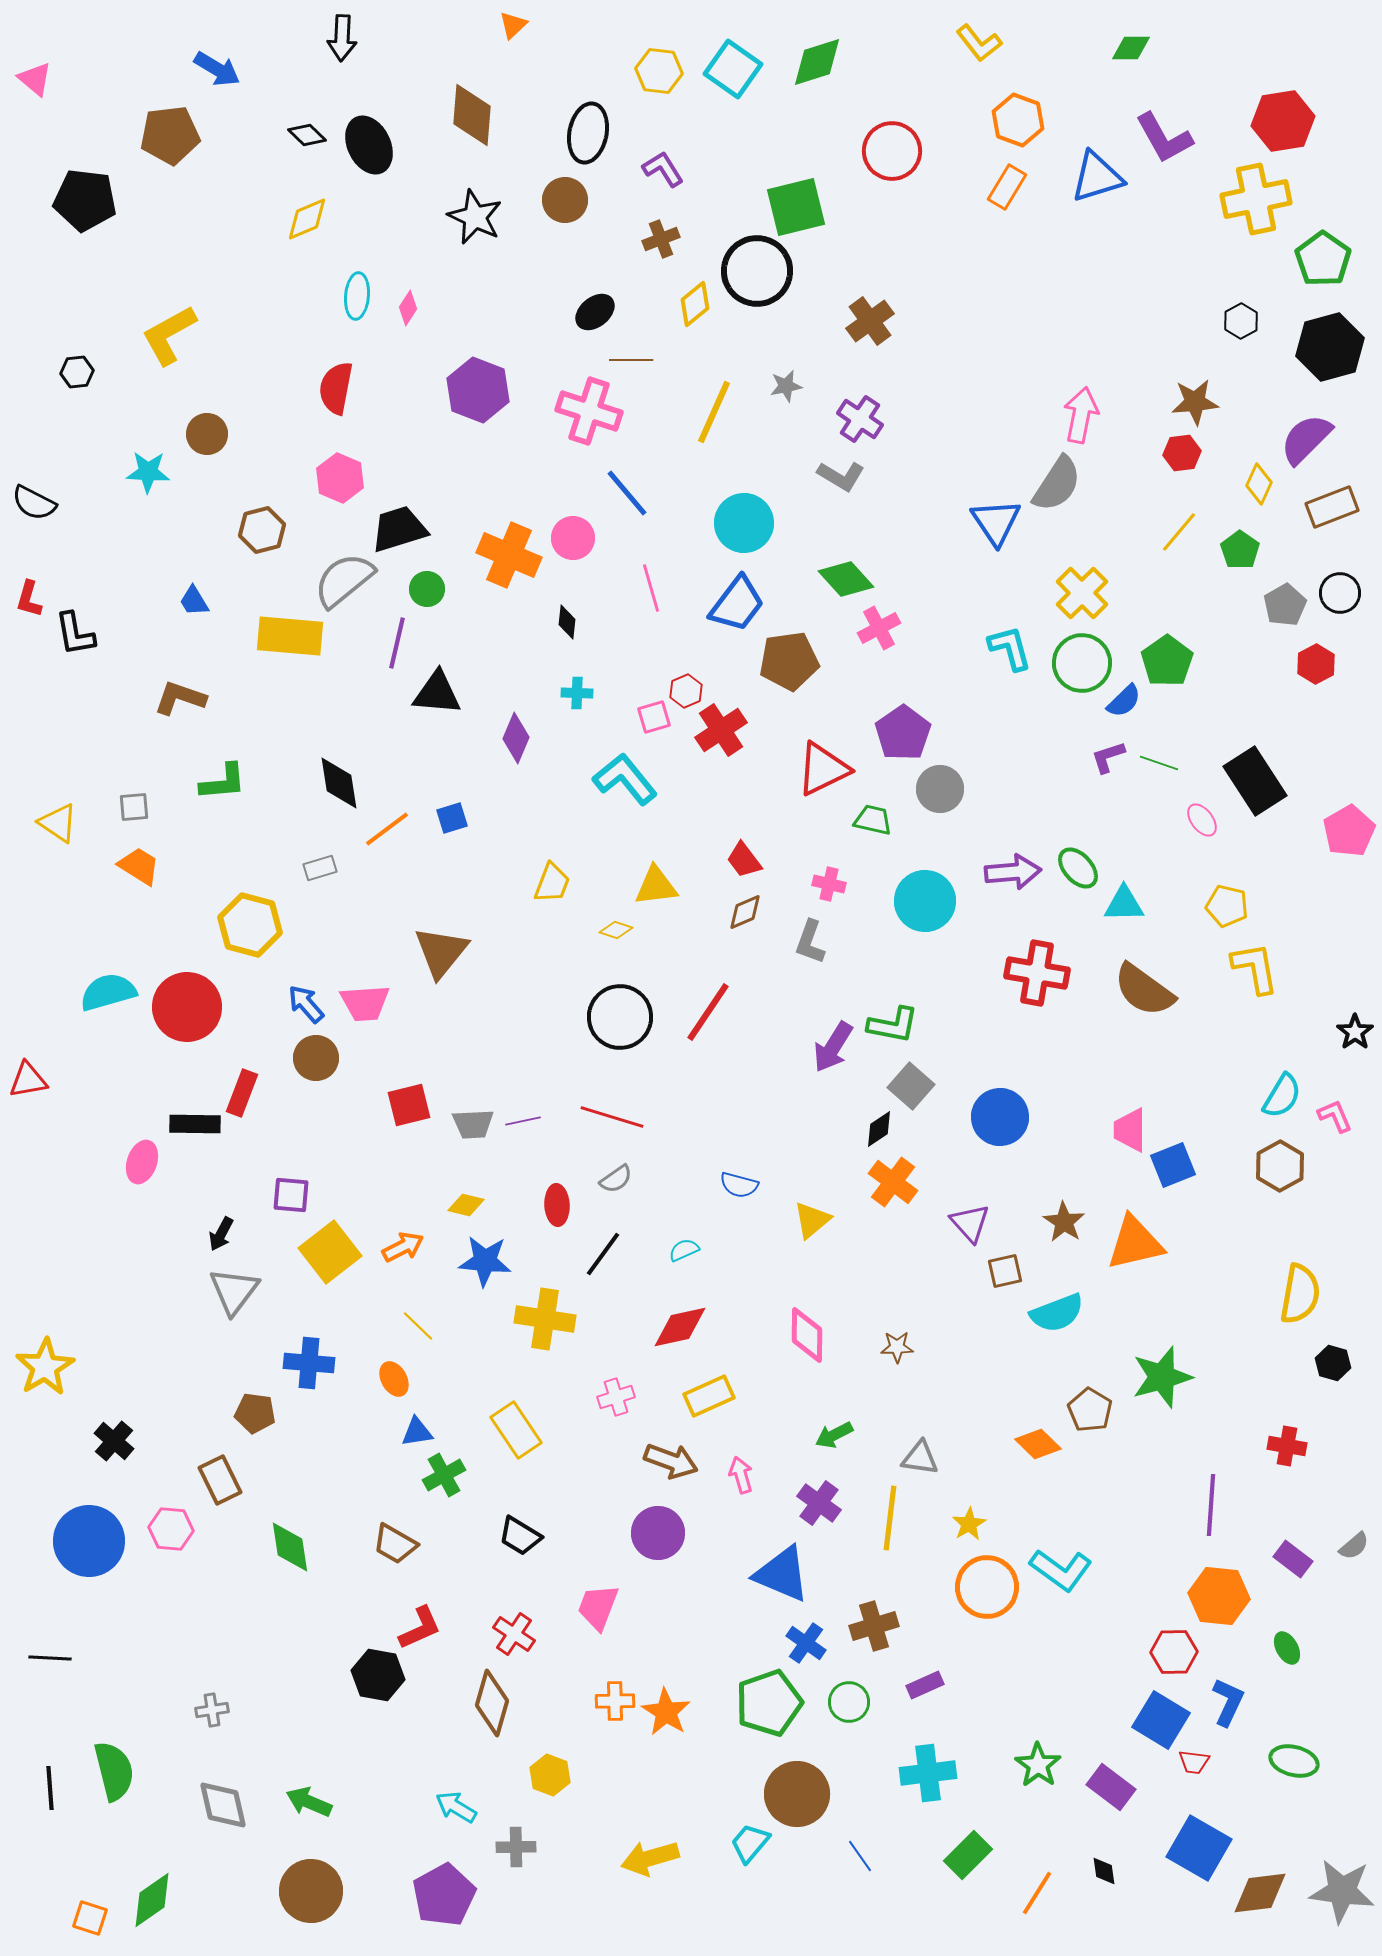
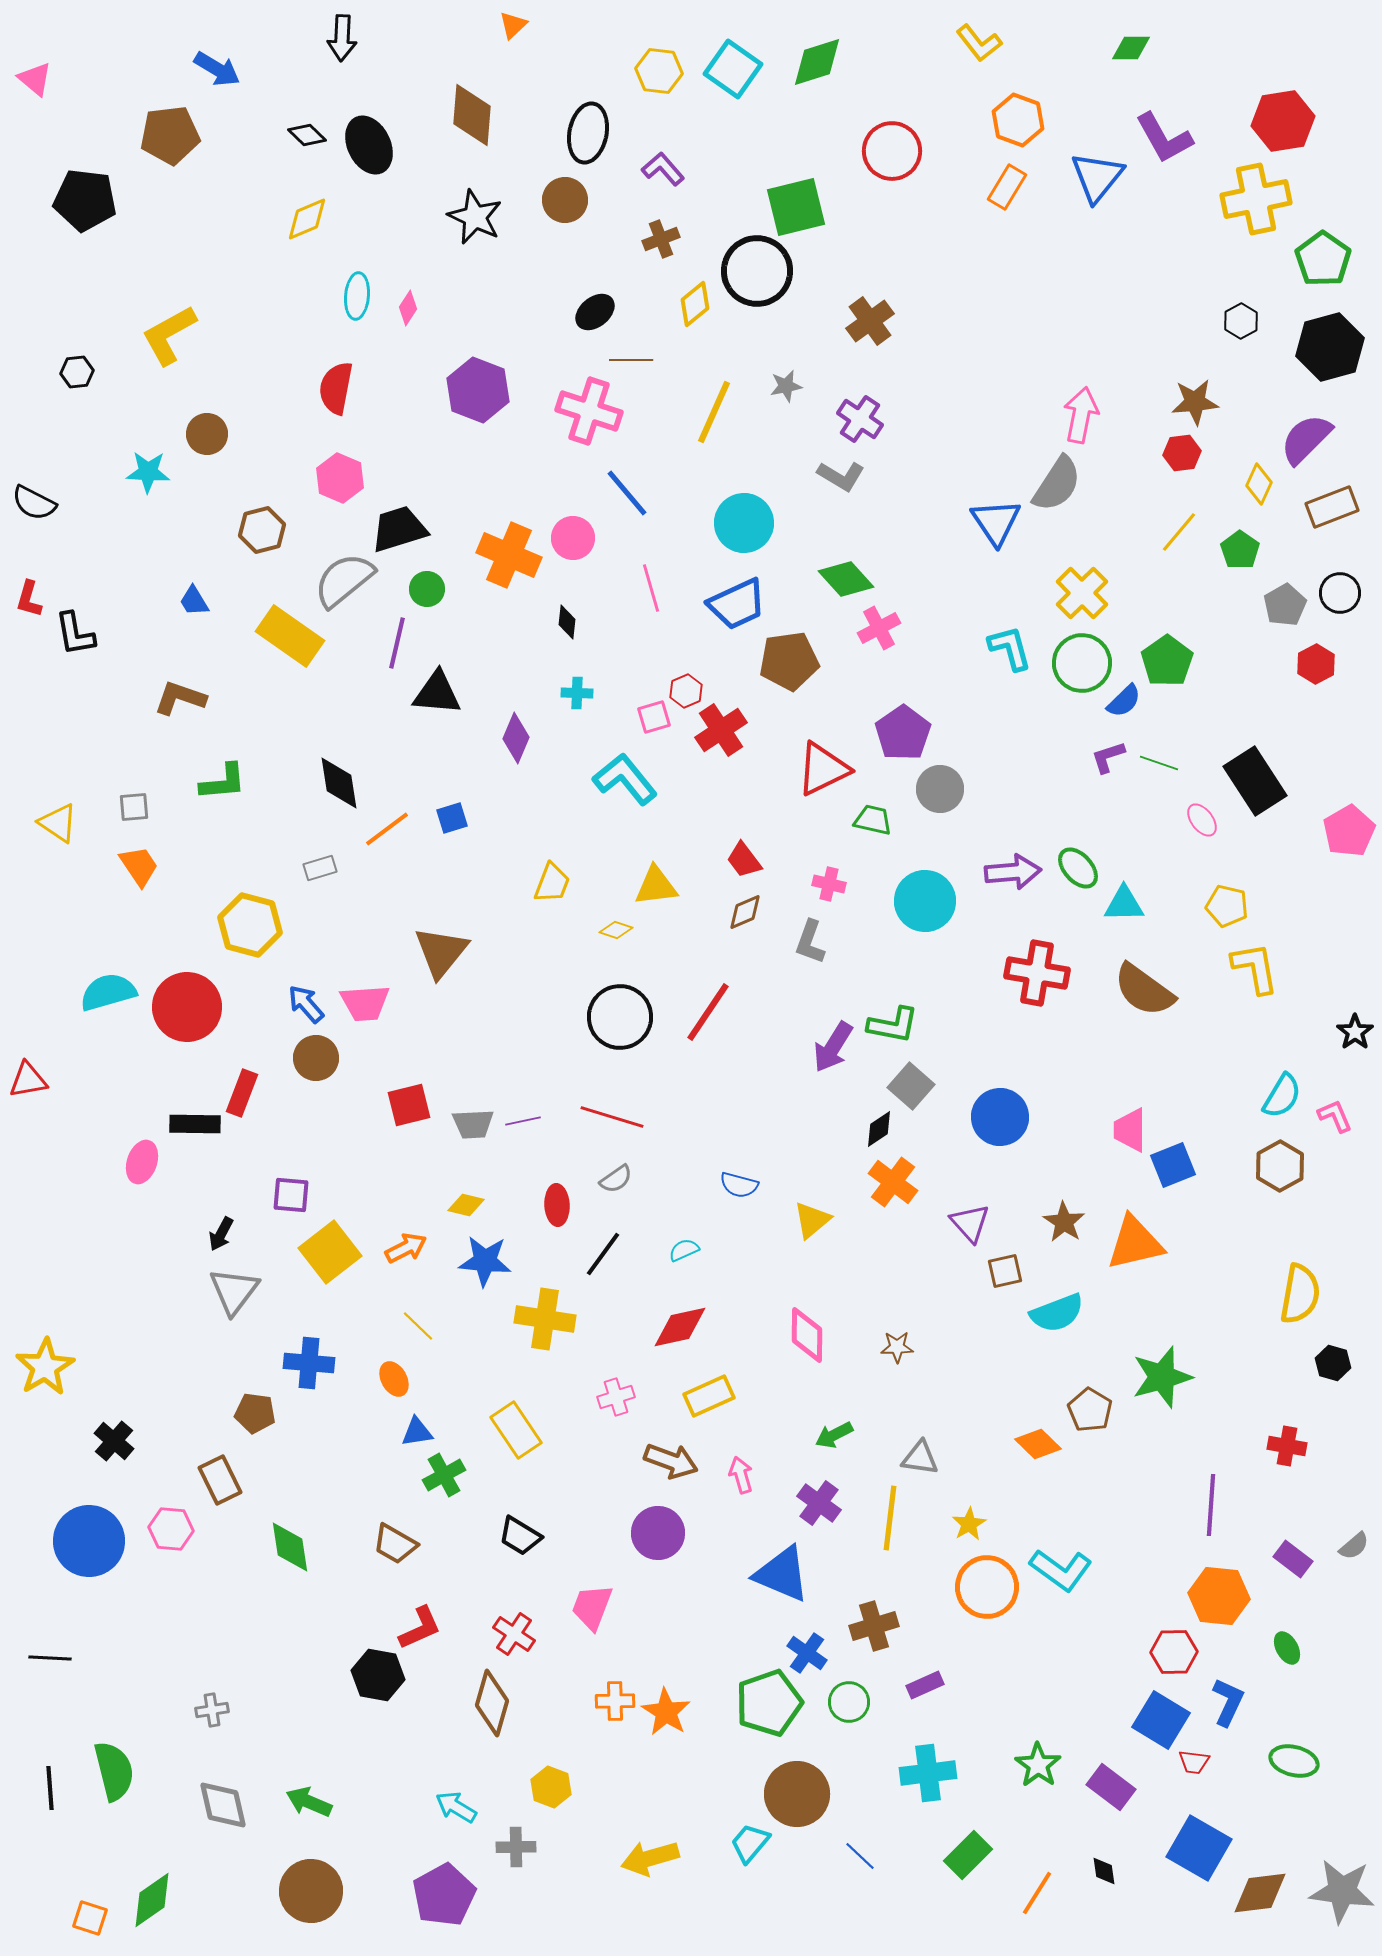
purple L-shape at (663, 169): rotated 9 degrees counterclockwise
blue triangle at (1097, 177): rotated 34 degrees counterclockwise
blue trapezoid at (737, 604): rotated 28 degrees clockwise
yellow rectangle at (290, 636): rotated 30 degrees clockwise
orange trapezoid at (139, 866): rotated 24 degrees clockwise
orange arrow at (403, 1247): moved 3 px right, 1 px down
pink trapezoid at (598, 1607): moved 6 px left
blue cross at (806, 1643): moved 1 px right, 10 px down
yellow hexagon at (550, 1775): moved 1 px right, 12 px down
blue line at (860, 1856): rotated 12 degrees counterclockwise
